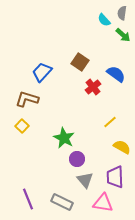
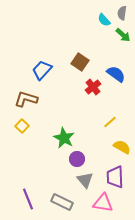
blue trapezoid: moved 2 px up
brown L-shape: moved 1 px left
